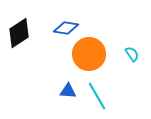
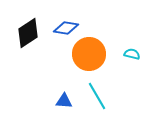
black diamond: moved 9 px right
cyan semicircle: rotated 42 degrees counterclockwise
blue triangle: moved 4 px left, 10 px down
